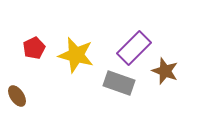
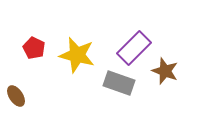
red pentagon: rotated 20 degrees counterclockwise
yellow star: moved 1 px right
brown ellipse: moved 1 px left
